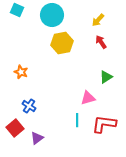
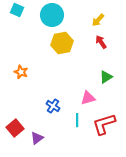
blue cross: moved 24 px right
red L-shape: rotated 25 degrees counterclockwise
